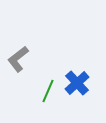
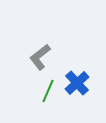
gray L-shape: moved 22 px right, 2 px up
